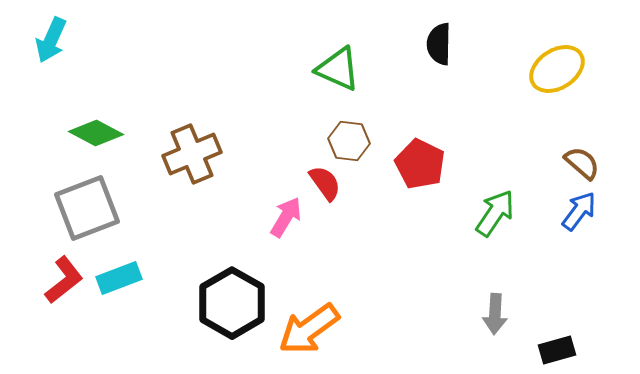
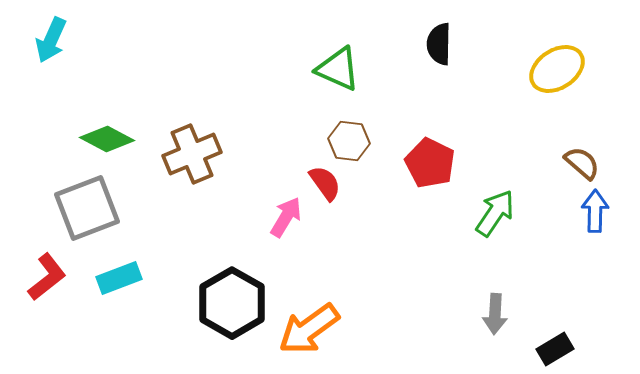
green diamond: moved 11 px right, 6 px down
red pentagon: moved 10 px right, 1 px up
blue arrow: moved 16 px right; rotated 36 degrees counterclockwise
red L-shape: moved 17 px left, 3 px up
black rectangle: moved 2 px left, 1 px up; rotated 15 degrees counterclockwise
